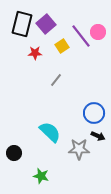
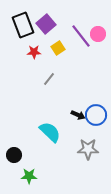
black rectangle: moved 1 px right, 1 px down; rotated 35 degrees counterclockwise
pink circle: moved 2 px down
yellow square: moved 4 px left, 2 px down
red star: moved 1 px left, 1 px up
gray line: moved 7 px left, 1 px up
blue circle: moved 2 px right, 2 px down
black arrow: moved 20 px left, 21 px up
gray star: moved 9 px right
black circle: moved 2 px down
green star: moved 12 px left; rotated 14 degrees counterclockwise
